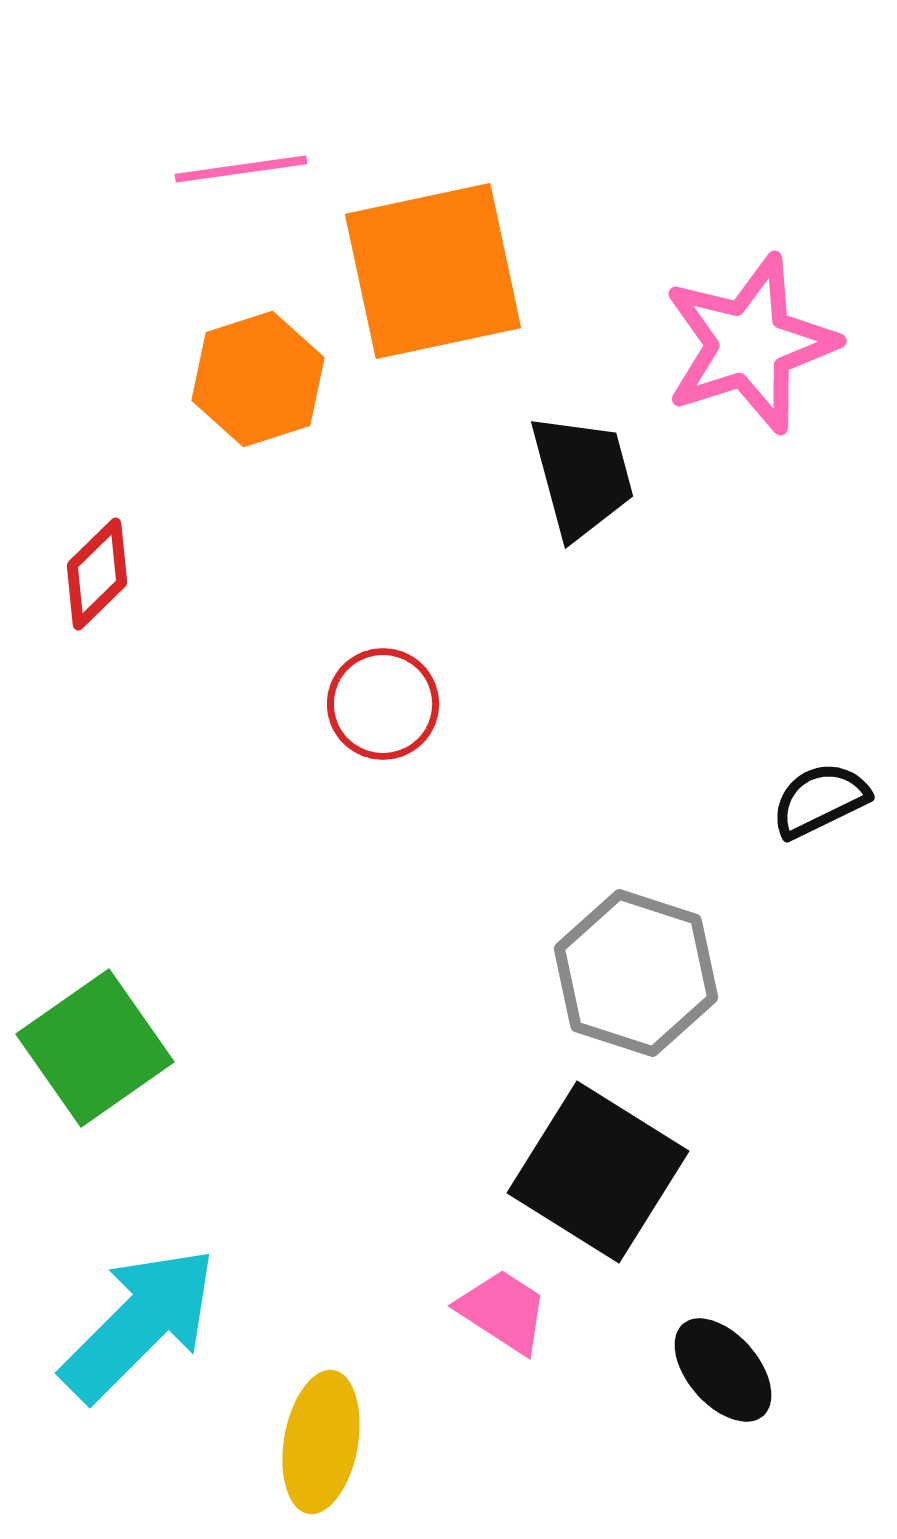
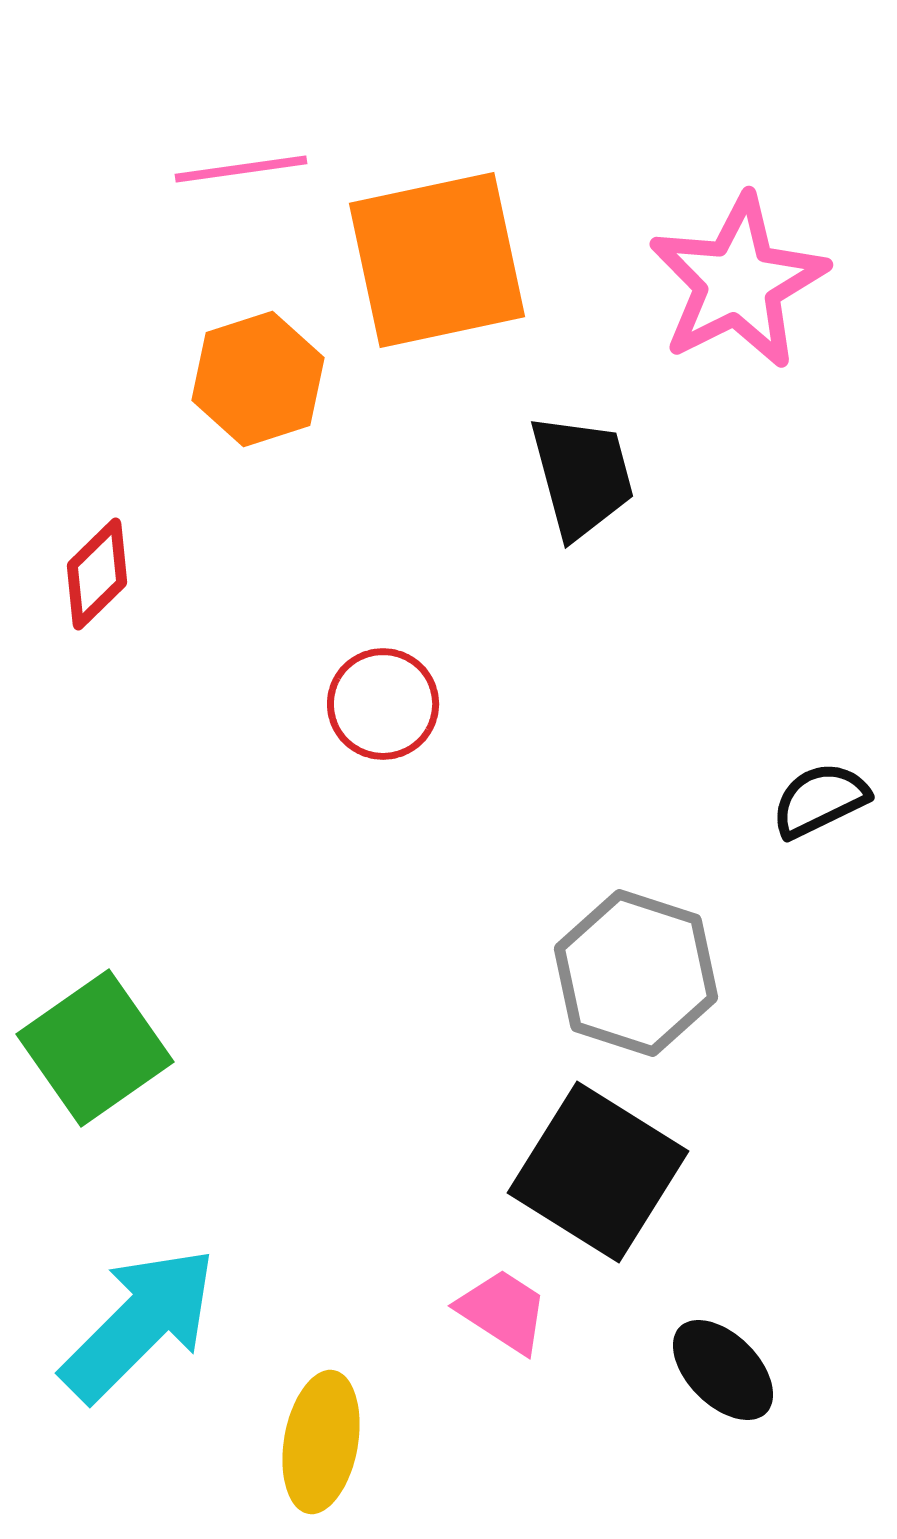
orange square: moved 4 px right, 11 px up
pink star: moved 12 px left, 62 px up; rotated 9 degrees counterclockwise
black ellipse: rotated 4 degrees counterclockwise
